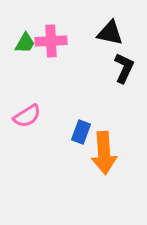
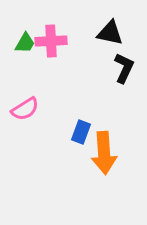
pink semicircle: moved 2 px left, 7 px up
